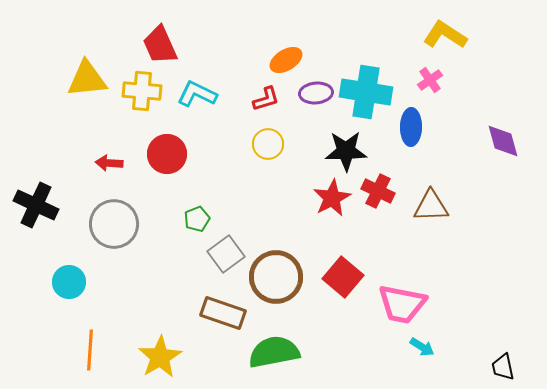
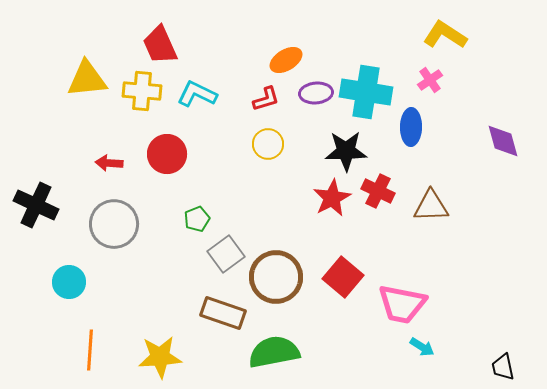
yellow star: rotated 27 degrees clockwise
